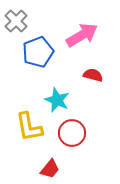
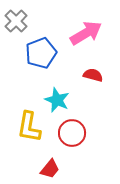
pink arrow: moved 4 px right, 2 px up
blue pentagon: moved 3 px right, 1 px down
yellow L-shape: rotated 20 degrees clockwise
